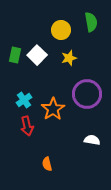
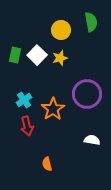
yellow star: moved 9 px left
